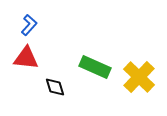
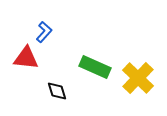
blue L-shape: moved 15 px right, 7 px down
yellow cross: moved 1 px left, 1 px down
black diamond: moved 2 px right, 4 px down
